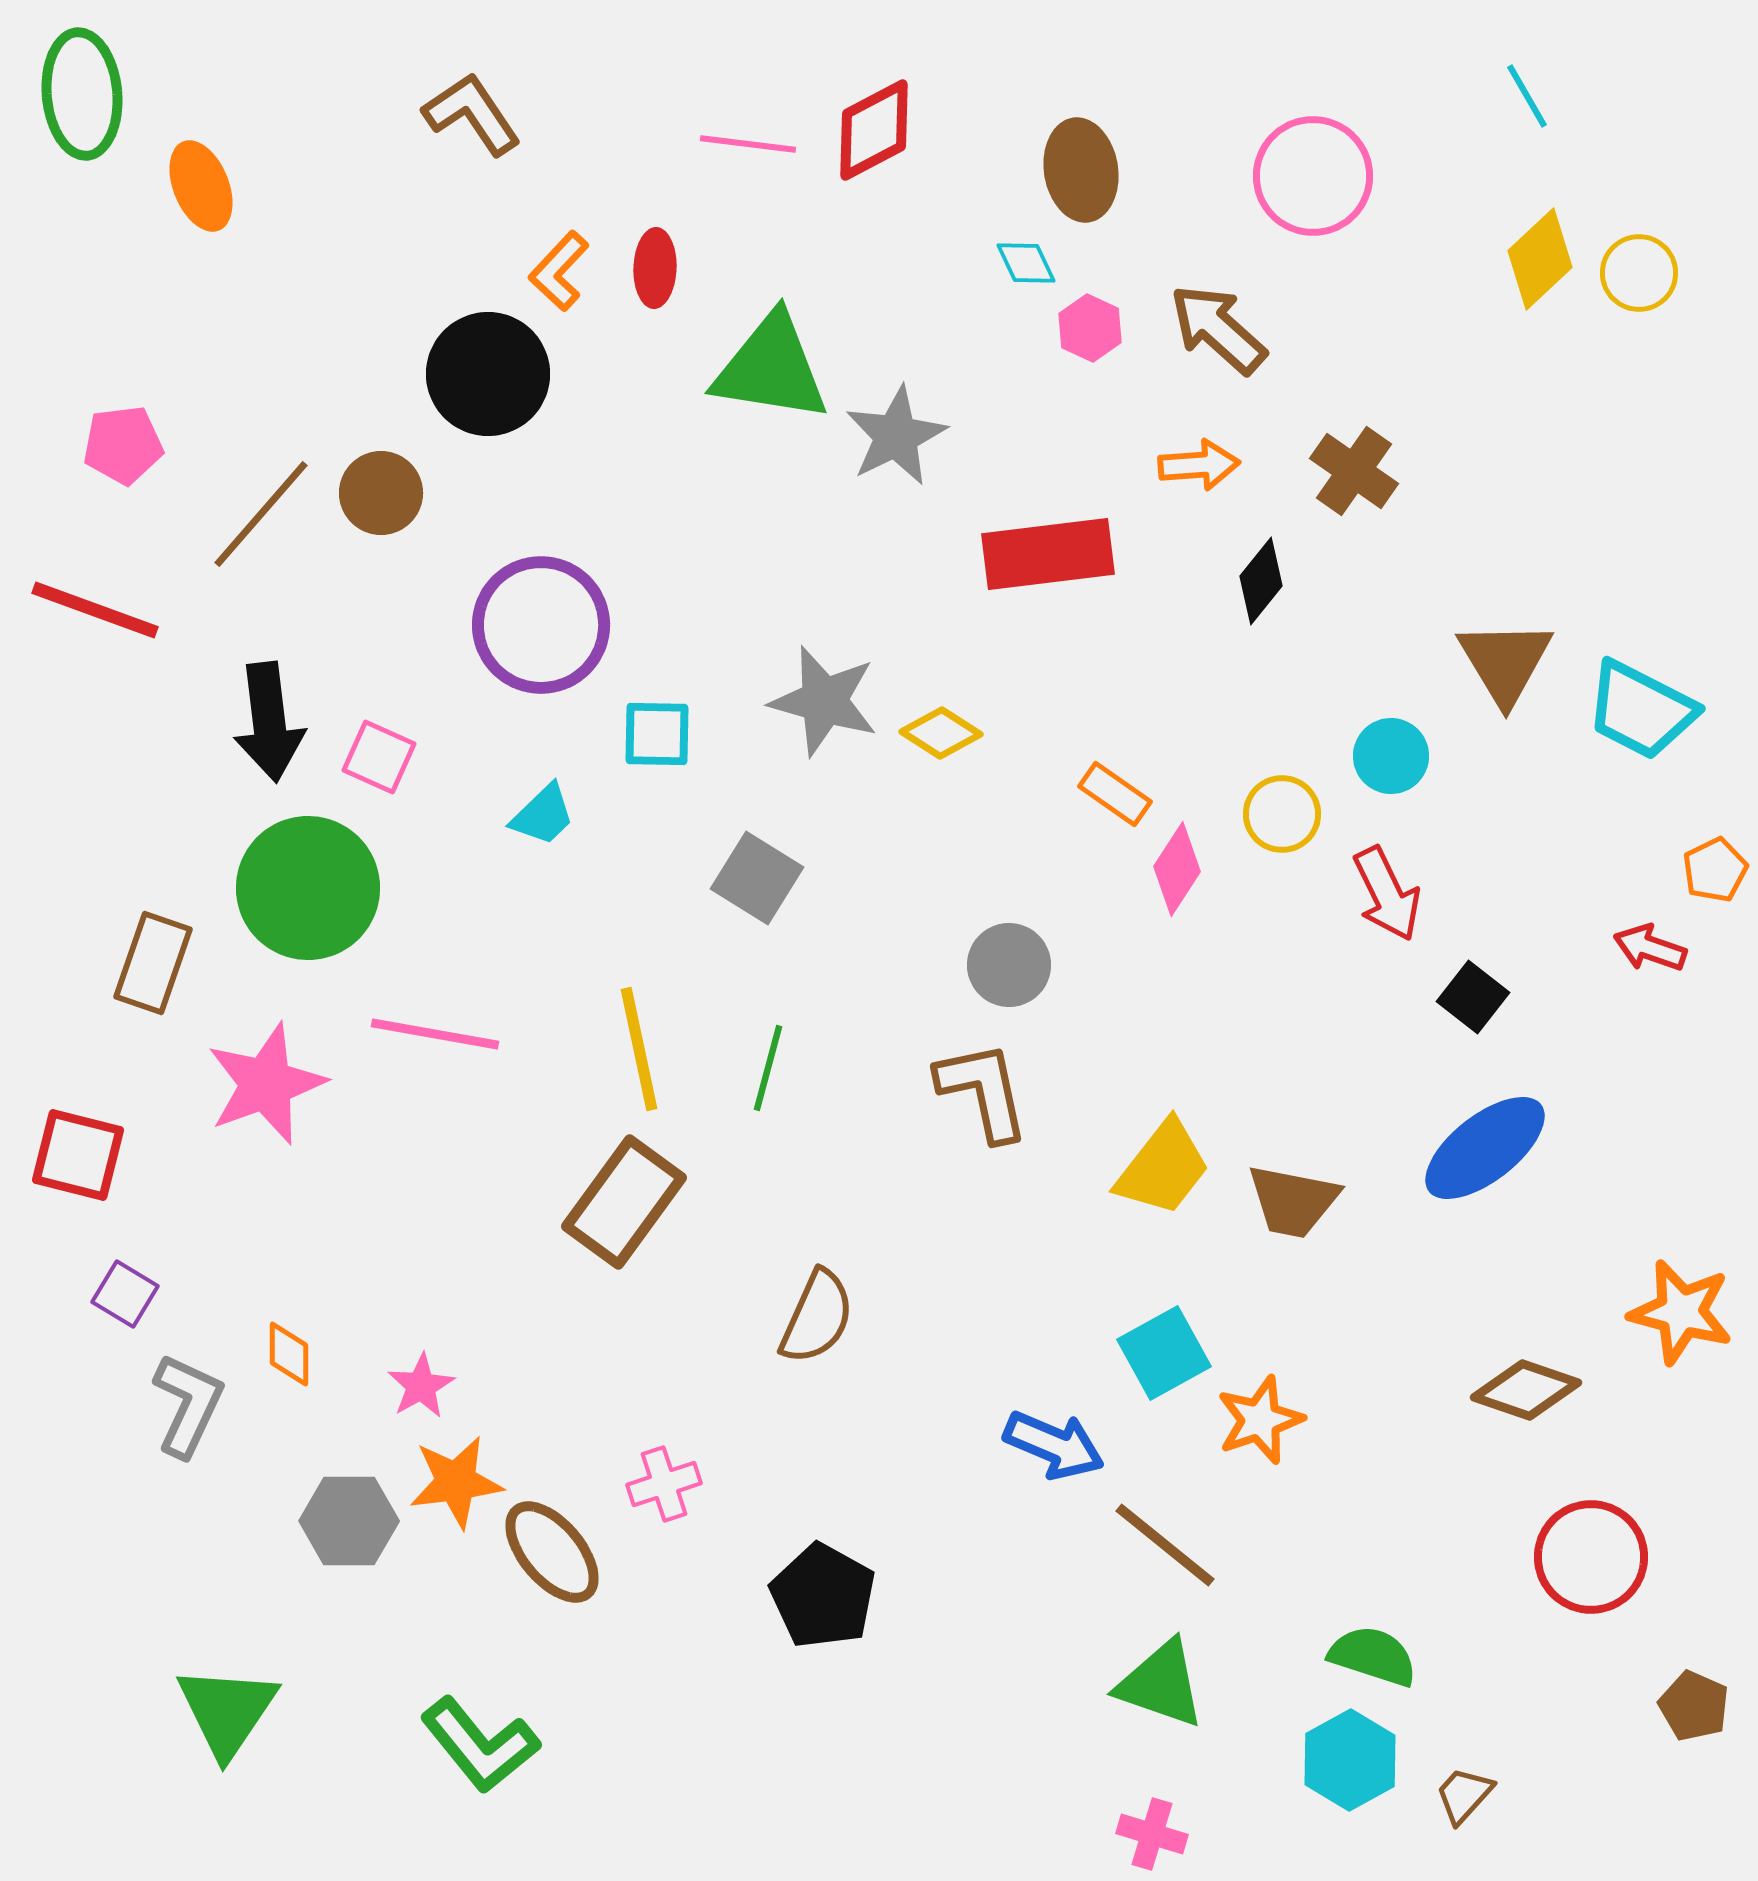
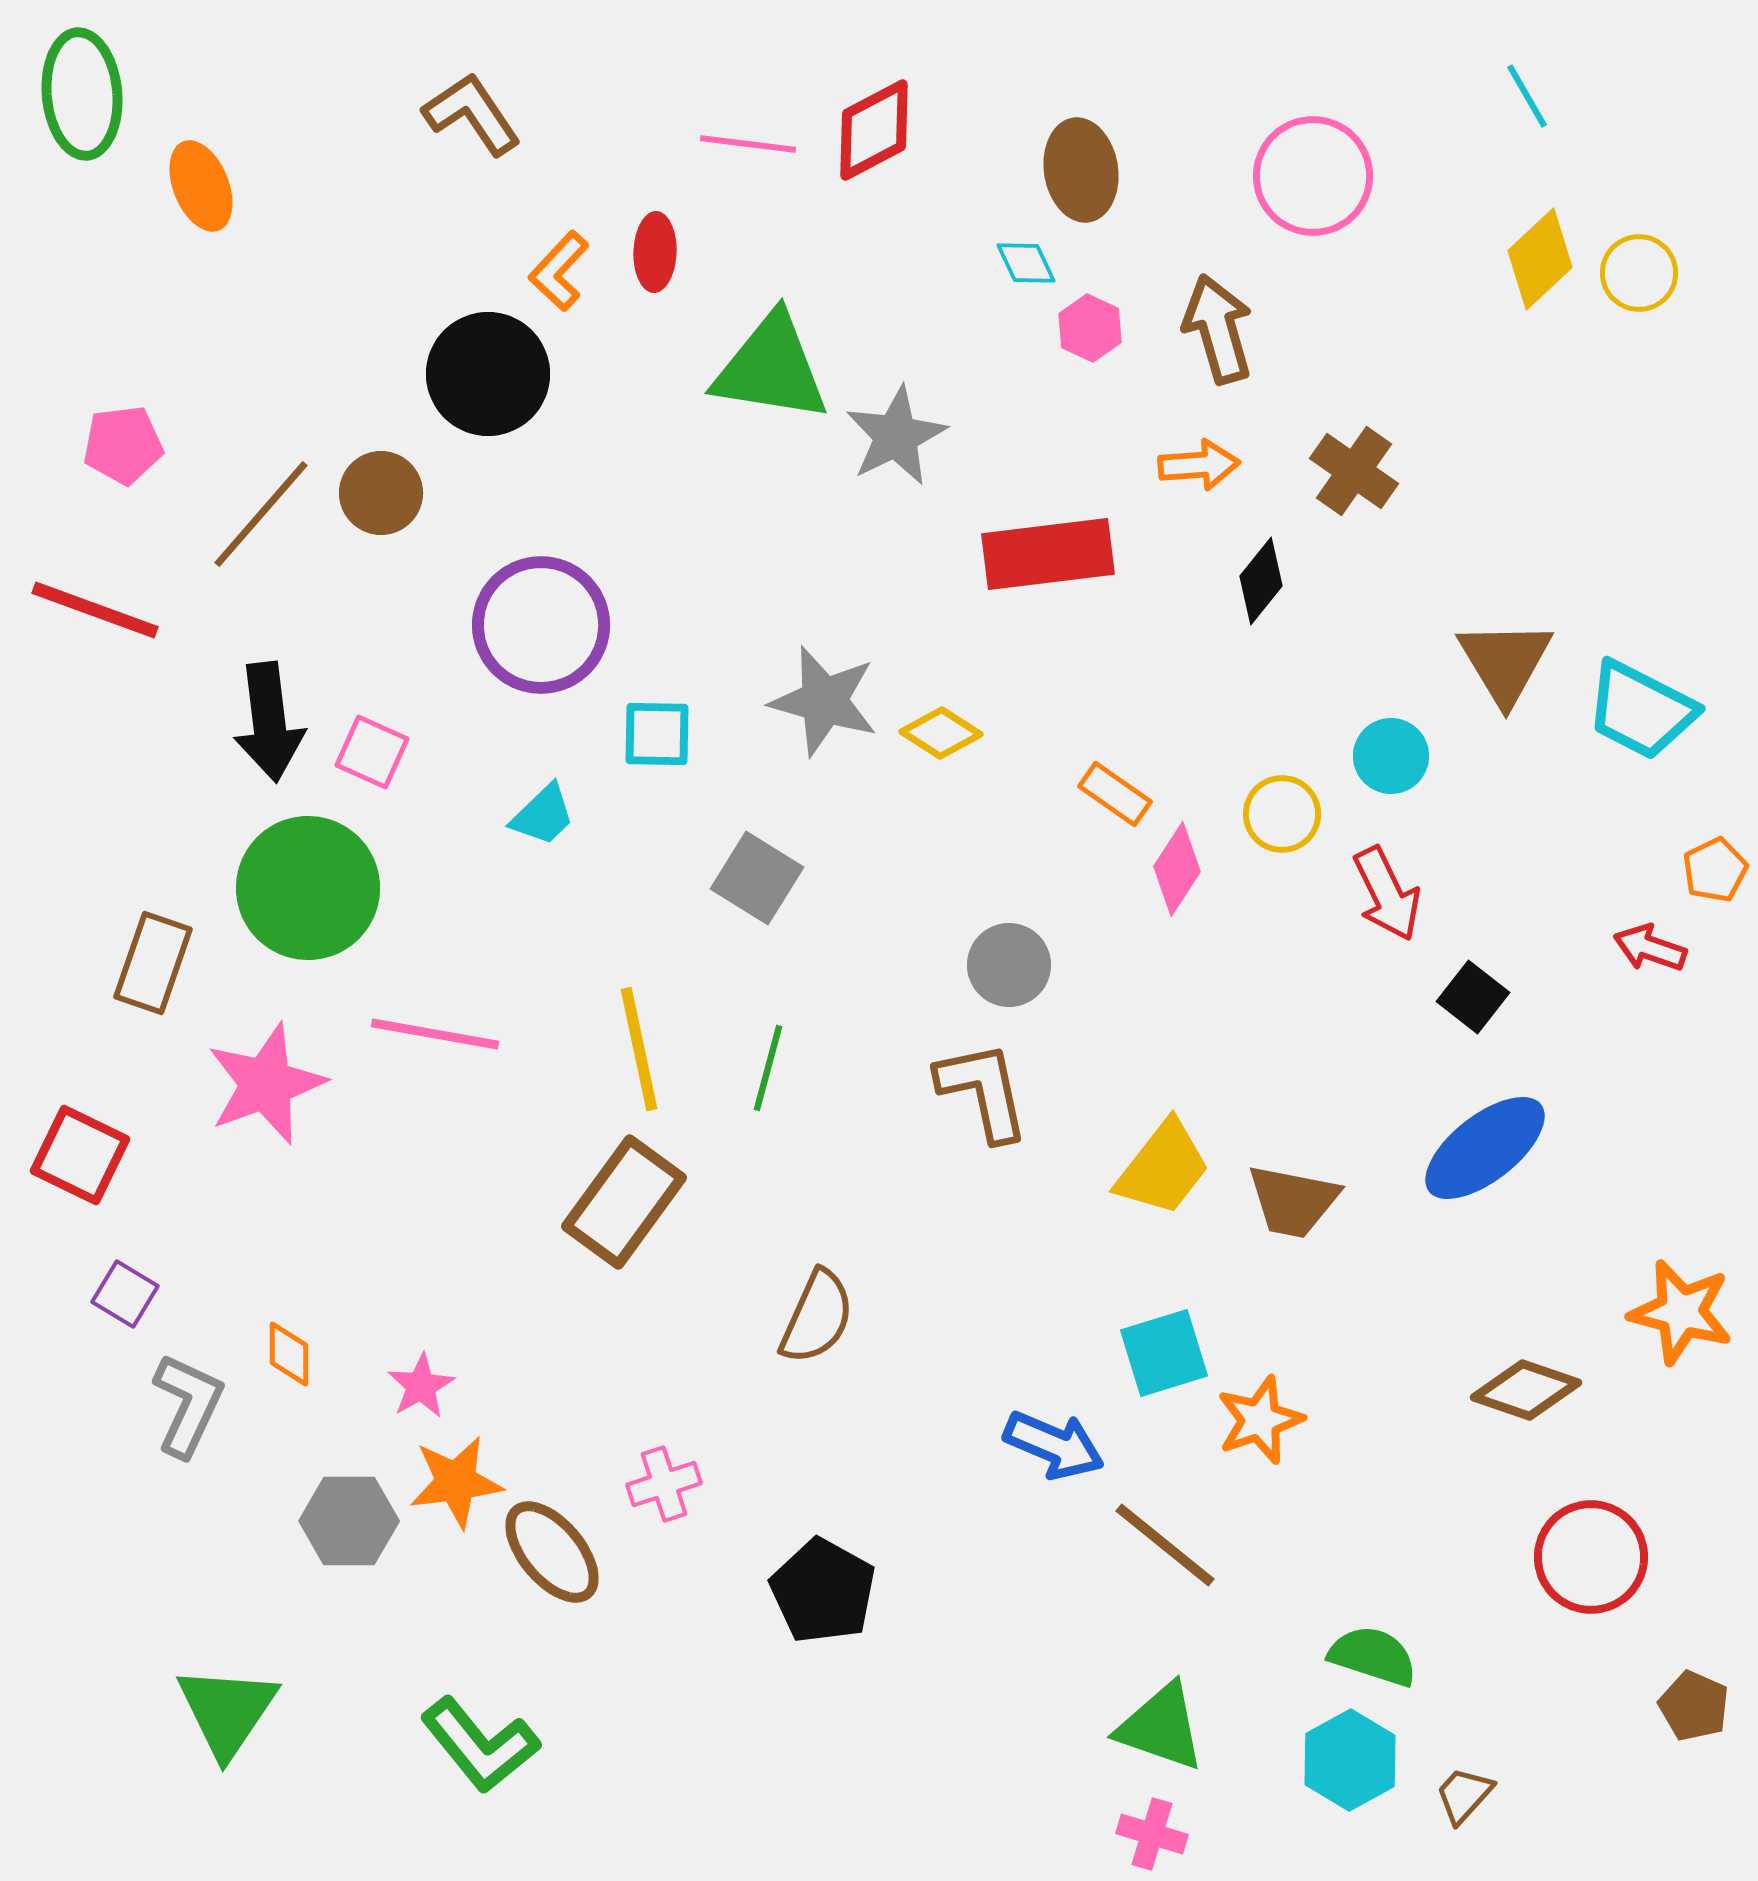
red ellipse at (655, 268): moved 16 px up
brown arrow at (1218, 329): rotated 32 degrees clockwise
pink square at (379, 757): moved 7 px left, 5 px up
red square at (78, 1155): moved 2 px right; rotated 12 degrees clockwise
cyan square at (1164, 1353): rotated 12 degrees clockwise
black pentagon at (823, 1596): moved 5 px up
green triangle at (1161, 1684): moved 43 px down
